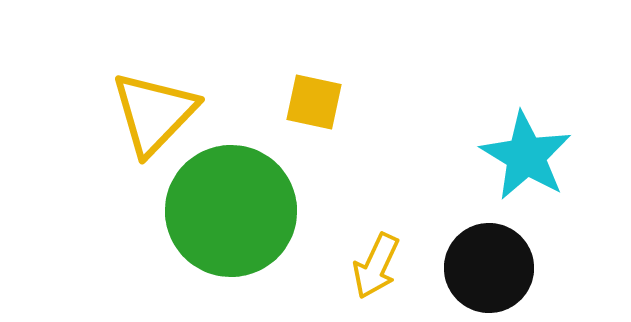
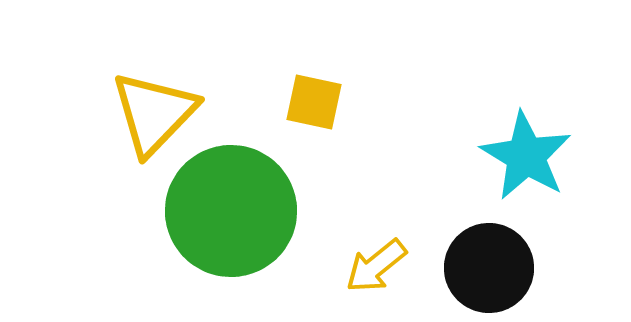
yellow arrow: rotated 26 degrees clockwise
